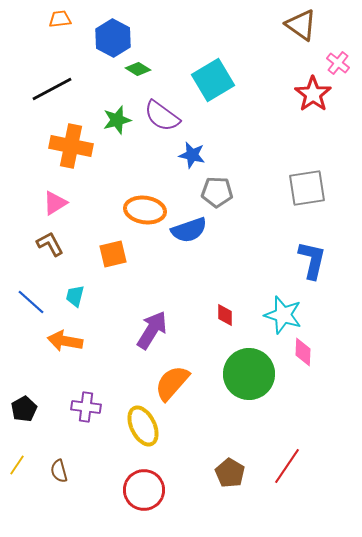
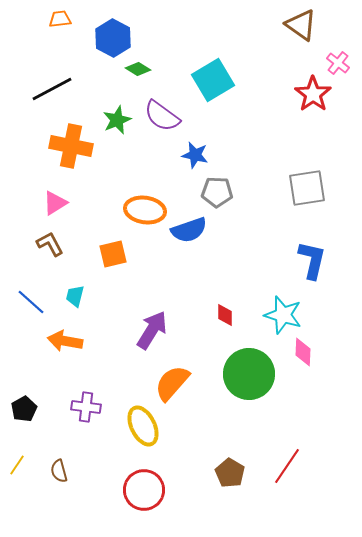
green star: rotated 8 degrees counterclockwise
blue star: moved 3 px right
